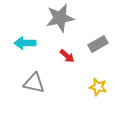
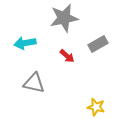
gray star: moved 4 px right
cyan arrow: rotated 10 degrees counterclockwise
yellow star: moved 2 px left, 20 px down
